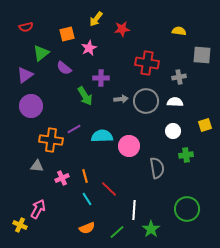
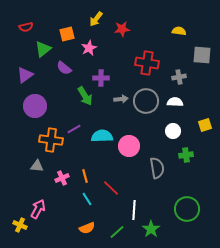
green triangle: moved 2 px right, 4 px up
purple circle: moved 4 px right
red line: moved 2 px right, 1 px up
